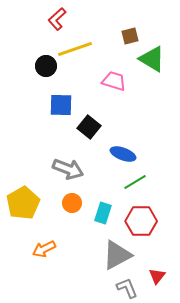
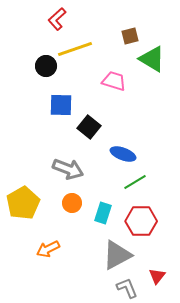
orange arrow: moved 4 px right
